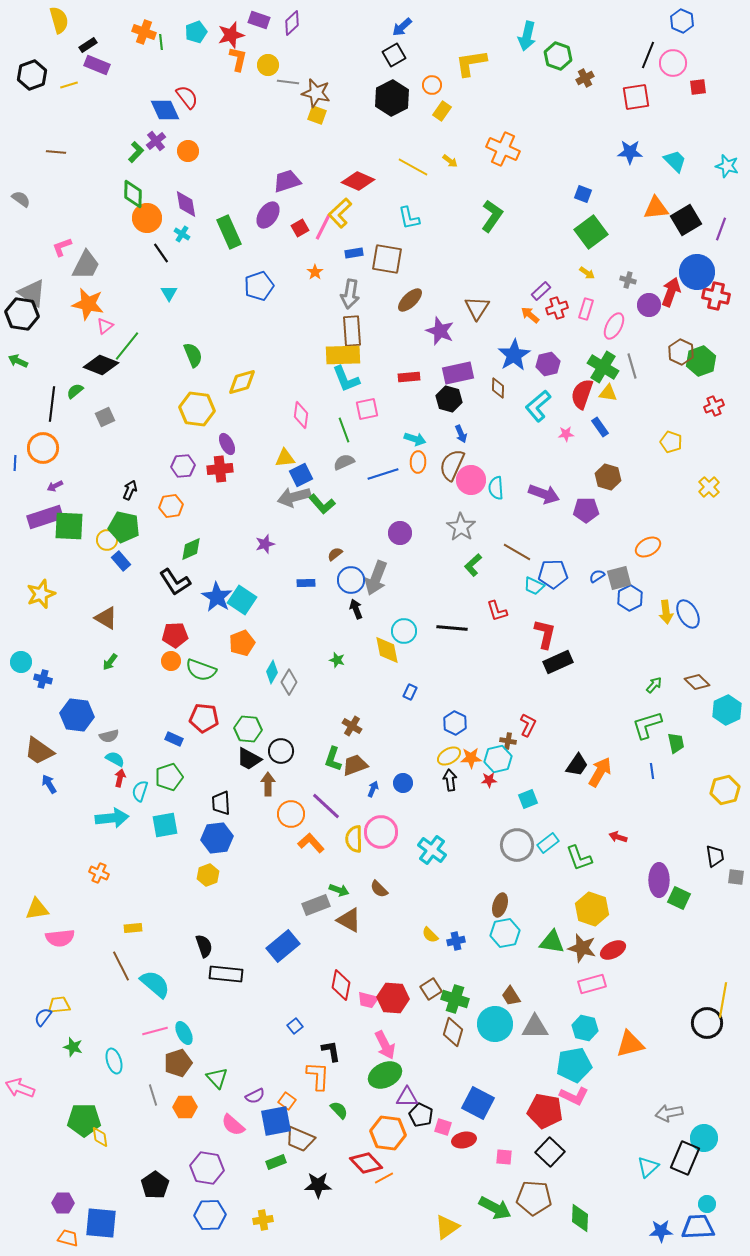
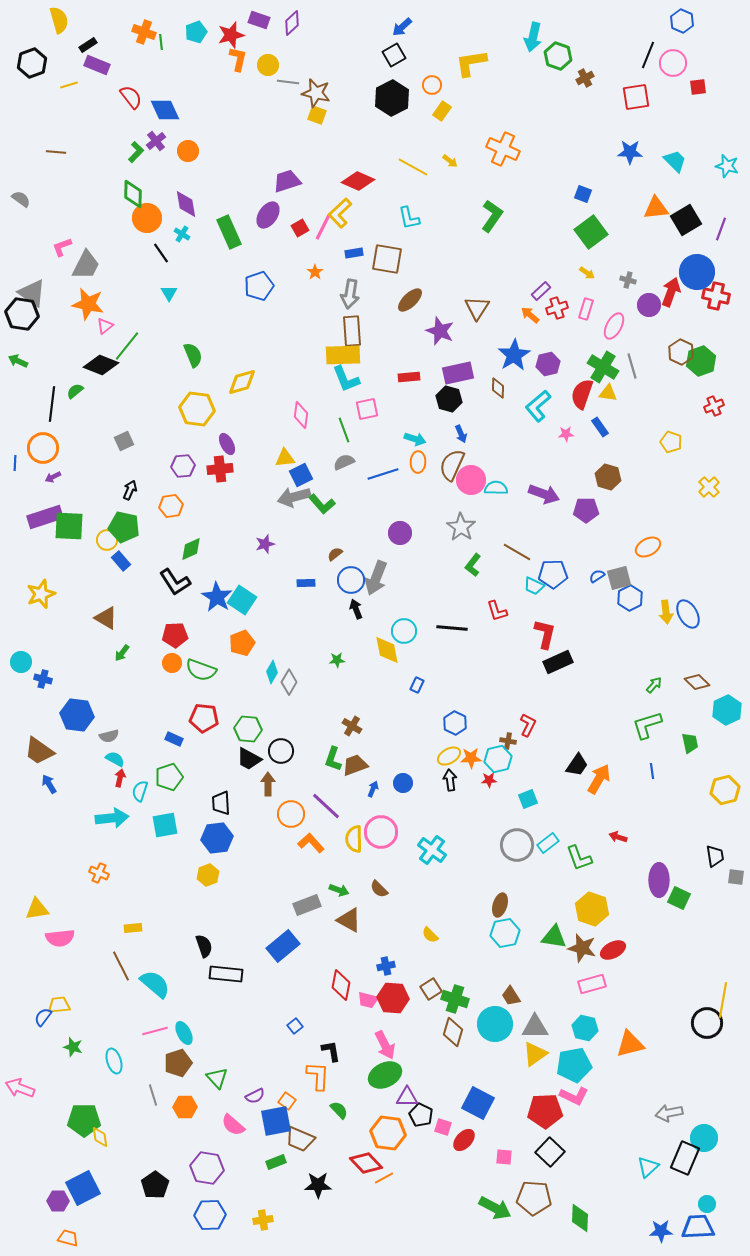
cyan arrow at (527, 36): moved 6 px right, 1 px down
black hexagon at (32, 75): moved 12 px up
red semicircle at (187, 97): moved 56 px left
gray square at (105, 417): moved 19 px right, 24 px down
purple arrow at (55, 486): moved 2 px left, 9 px up
cyan semicircle at (496, 488): rotated 95 degrees clockwise
green L-shape at (473, 565): rotated 10 degrees counterclockwise
green star at (337, 660): rotated 21 degrees counterclockwise
orange circle at (171, 661): moved 1 px right, 2 px down
green arrow at (110, 662): moved 12 px right, 9 px up
blue rectangle at (410, 692): moved 7 px right, 7 px up
green trapezoid at (676, 743): moved 14 px right
orange arrow at (600, 772): moved 1 px left, 7 px down
gray rectangle at (316, 905): moved 9 px left
blue cross at (456, 941): moved 70 px left, 25 px down
green triangle at (552, 942): moved 2 px right, 5 px up
red pentagon at (545, 1111): rotated 12 degrees counterclockwise
red ellipse at (464, 1140): rotated 35 degrees counterclockwise
purple hexagon at (63, 1203): moved 5 px left, 2 px up
blue square at (101, 1223): moved 18 px left, 35 px up; rotated 32 degrees counterclockwise
yellow triangle at (447, 1227): moved 88 px right, 173 px up
